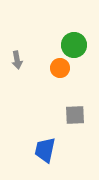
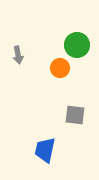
green circle: moved 3 px right
gray arrow: moved 1 px right, 5 px up
gray square: rotated 10 degrees clockwise
